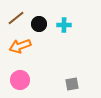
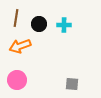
brown line: rotated 42 degrees counterclockwise
pink circle: moved 3 px left
gray square: rotated 16 degrees clockwise
